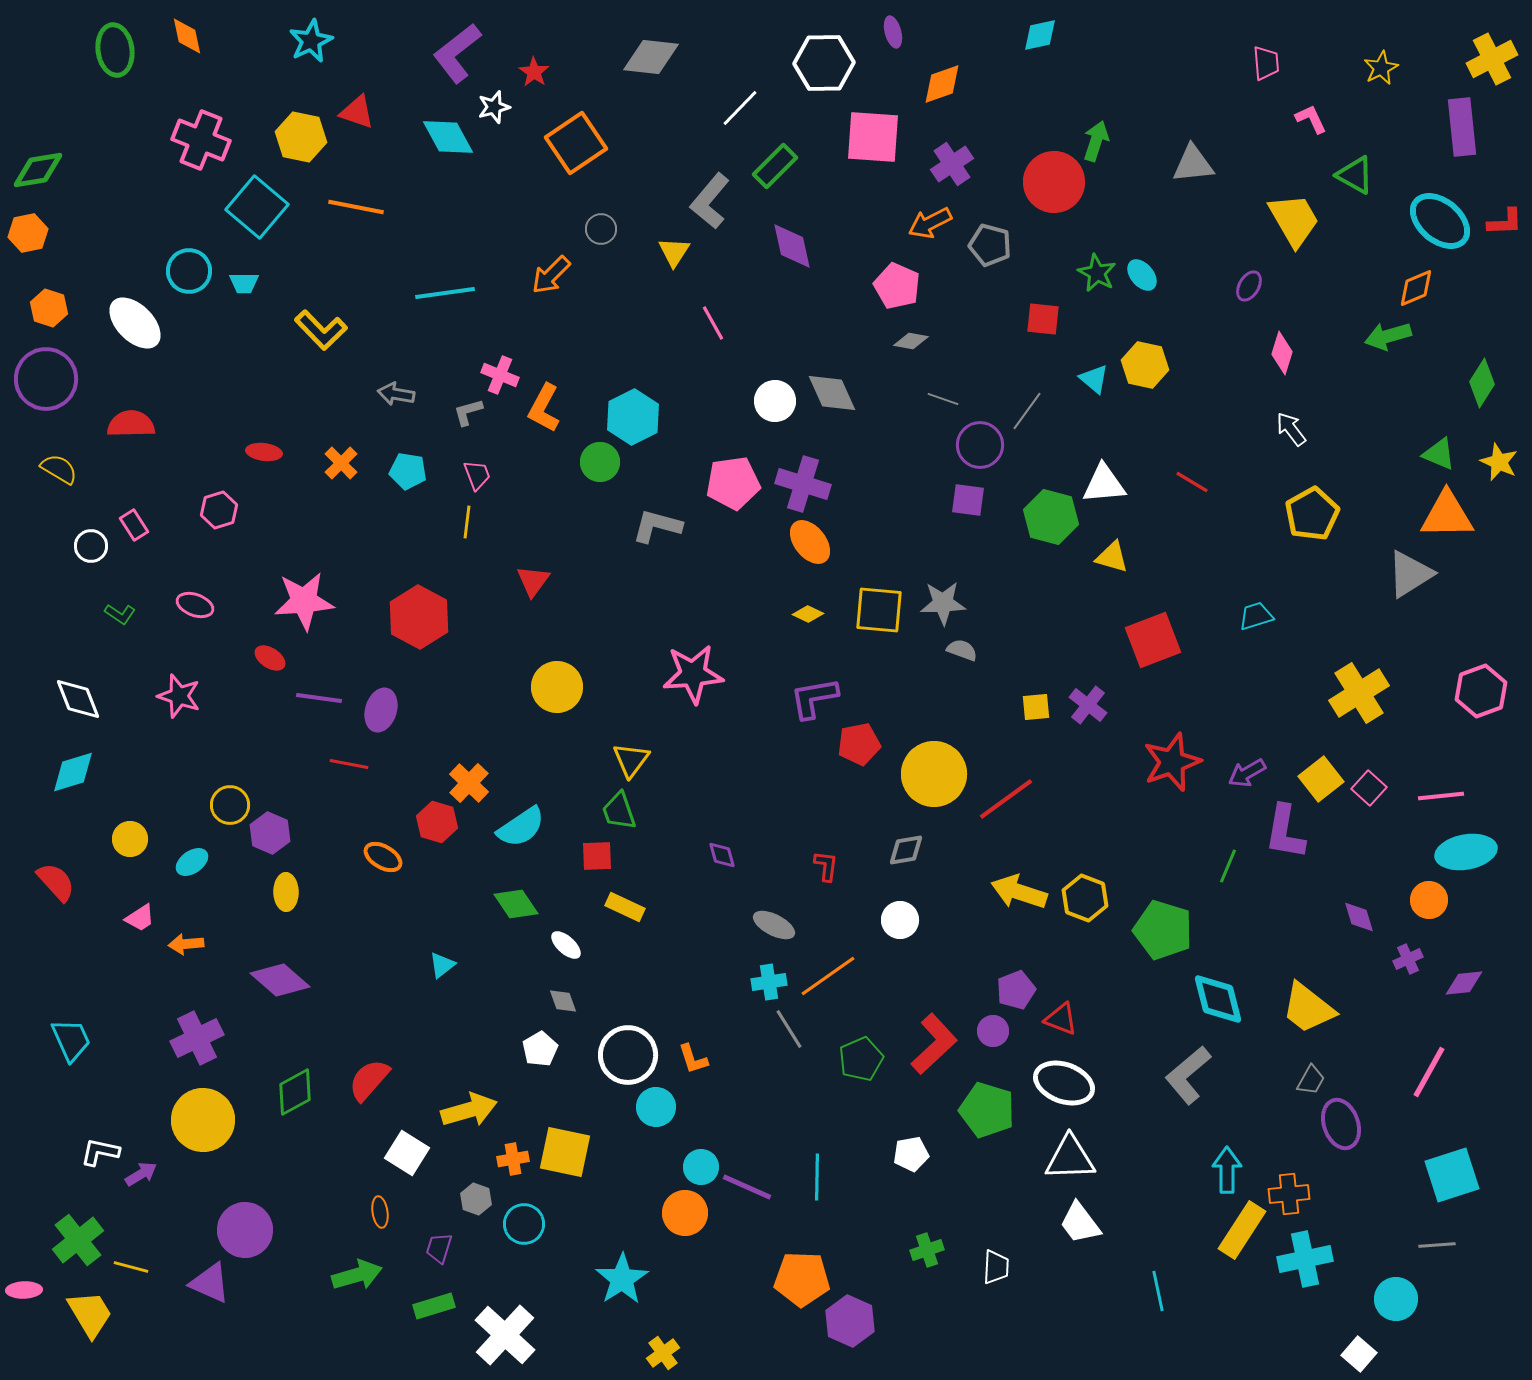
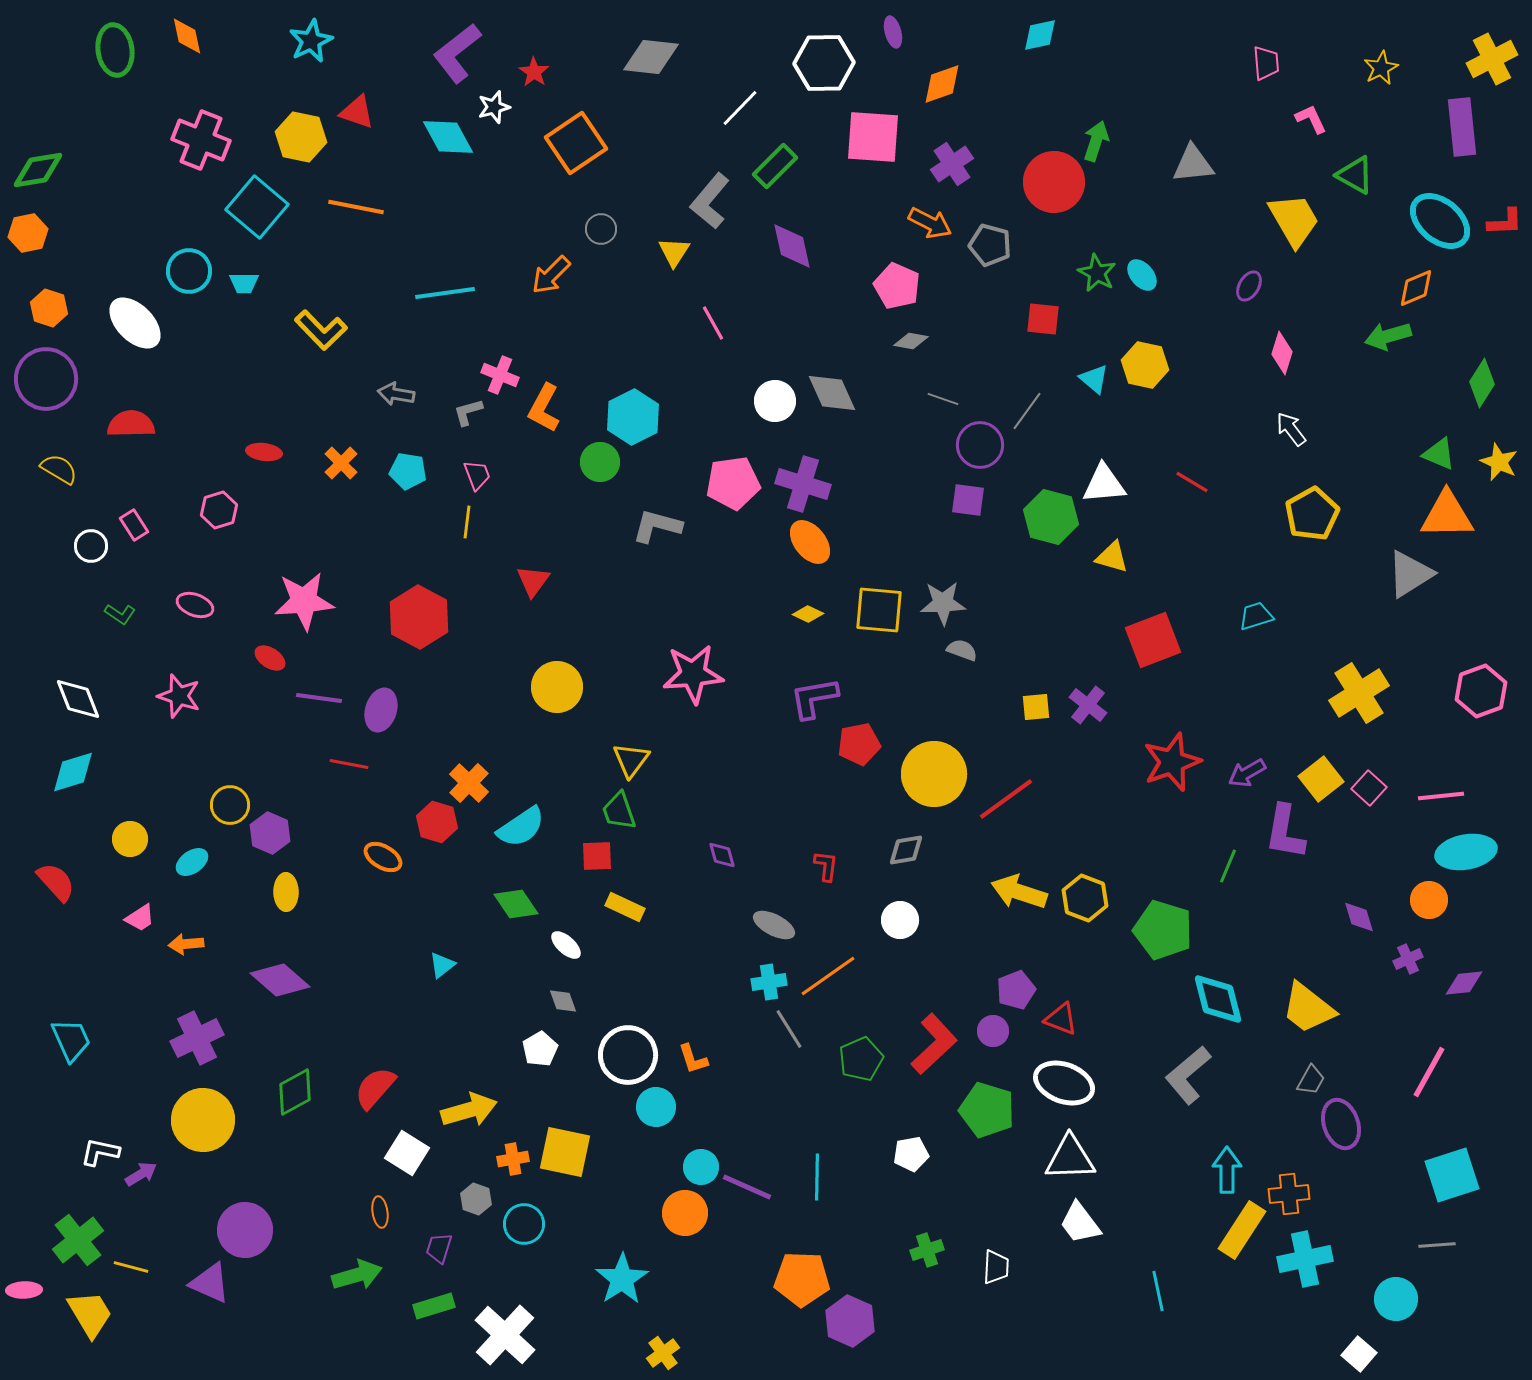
orange arrow at (930, 223): rotated 126 degrees counterclockwise
red semicircle at (369, 1080): moved 6 px right, 8 px down
